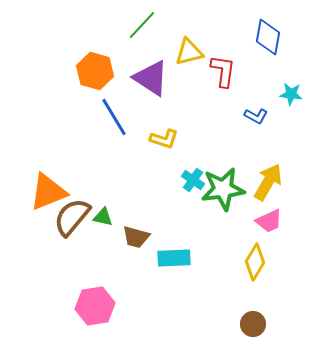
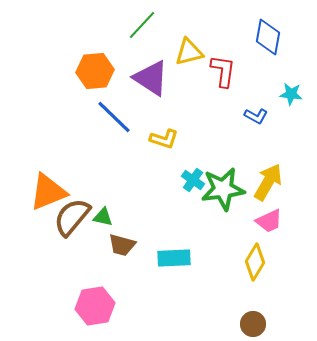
orange hexagon: rotated 21 degrees counterclockwise
blue line: rotated 15 degrees counterclockwise
brown trapezoid: moved 14 px left, 8 px down
